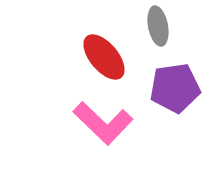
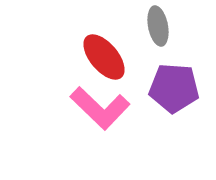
purple pentagon: moved 1 px left; rotated 12 degrees clockwise
pink L-shape: moved 3 px left, 15 px up
